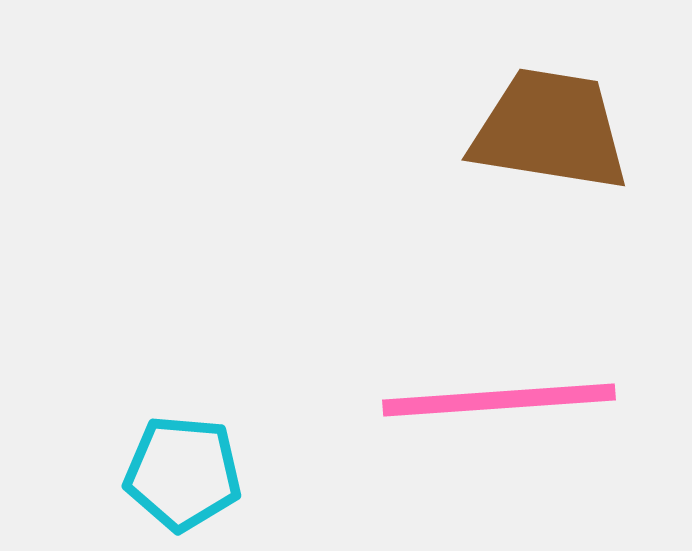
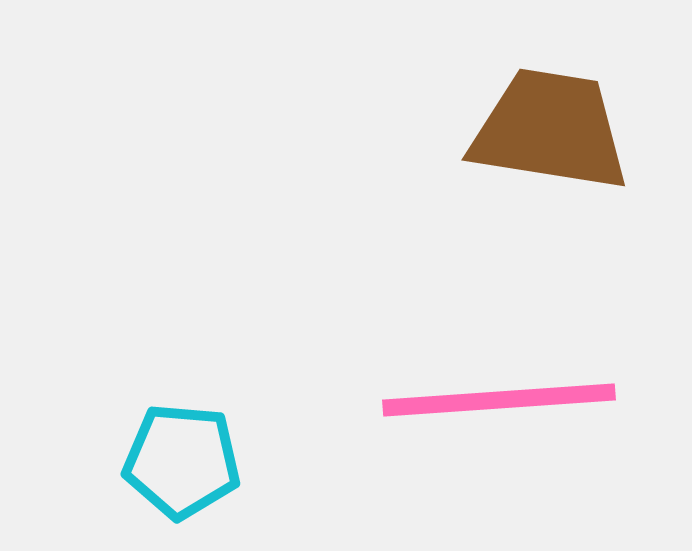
cyan pentagon: moved 1 px left, 12 px up
